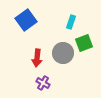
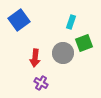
blue square: moved 7 px left
red arrow: moved 2 px left
purple cross: moved 2 px left
